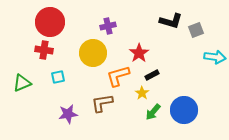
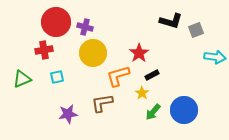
red circle: moved 6 px right
purple cross: moved 23 px left, 1 px down; rotated 28 degrees clockwise
red cross: rotated 18 degrees counterclockwise
cyan square: moved 1 px left
green triangle: moved 4 px up
